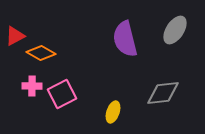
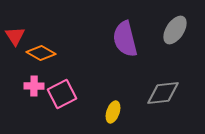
red triangle: rotated 35 degrees counterclockwise
pink cross: moved 2 px right
